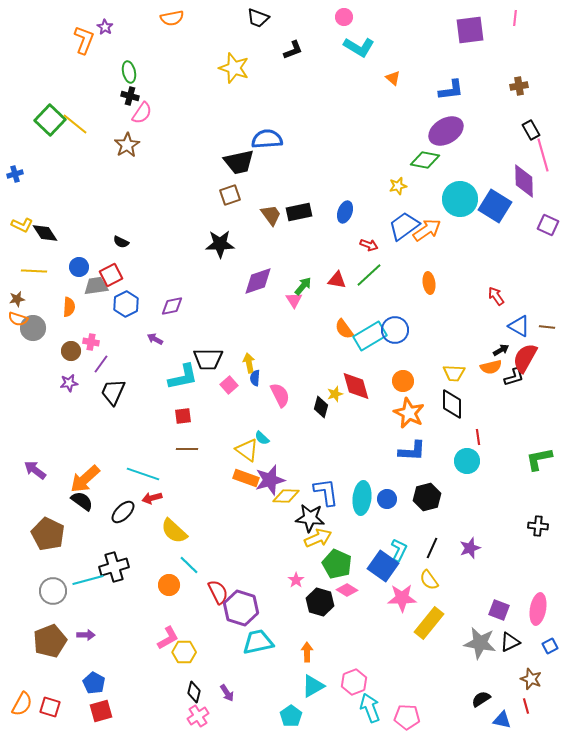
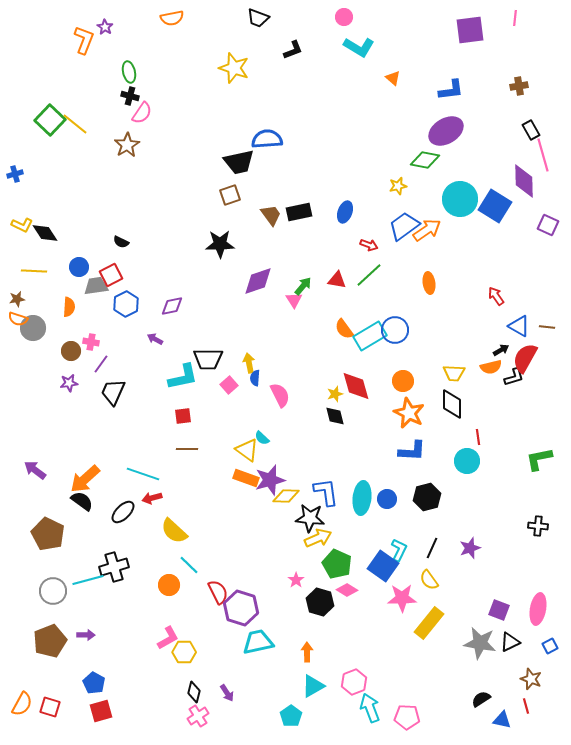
black diamond at (321, 407): moved 14 px right, 9 px down; rotated 30 degrees counterclockwise
